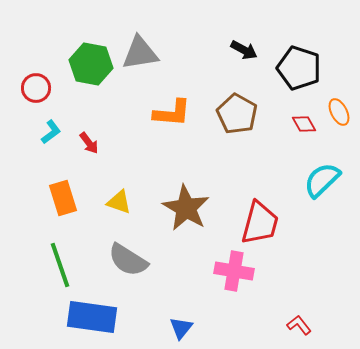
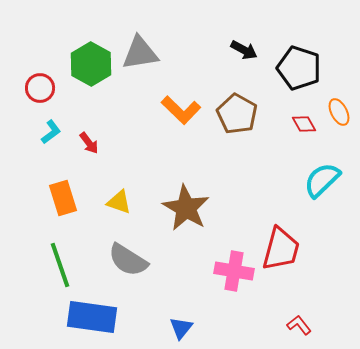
green hexagon: rotated 18 degrees clockwise
red circle: moved 4 px right
orange L-shape: moved 9 px right, 3 px up; rotated 39 degrees clockwise
red trapezoid: moved 21 px right, 26 px down
